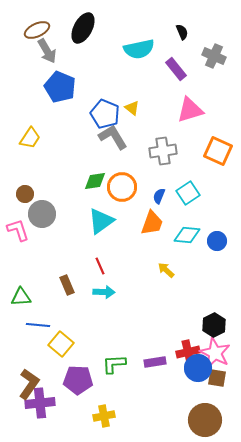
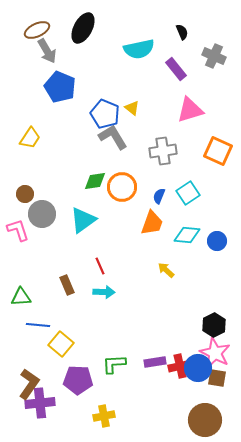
cyan triangle at (101, 221): moved 18 px left, 1 px up
red cross at (188, 352): moved 8 px left, 14 px down
